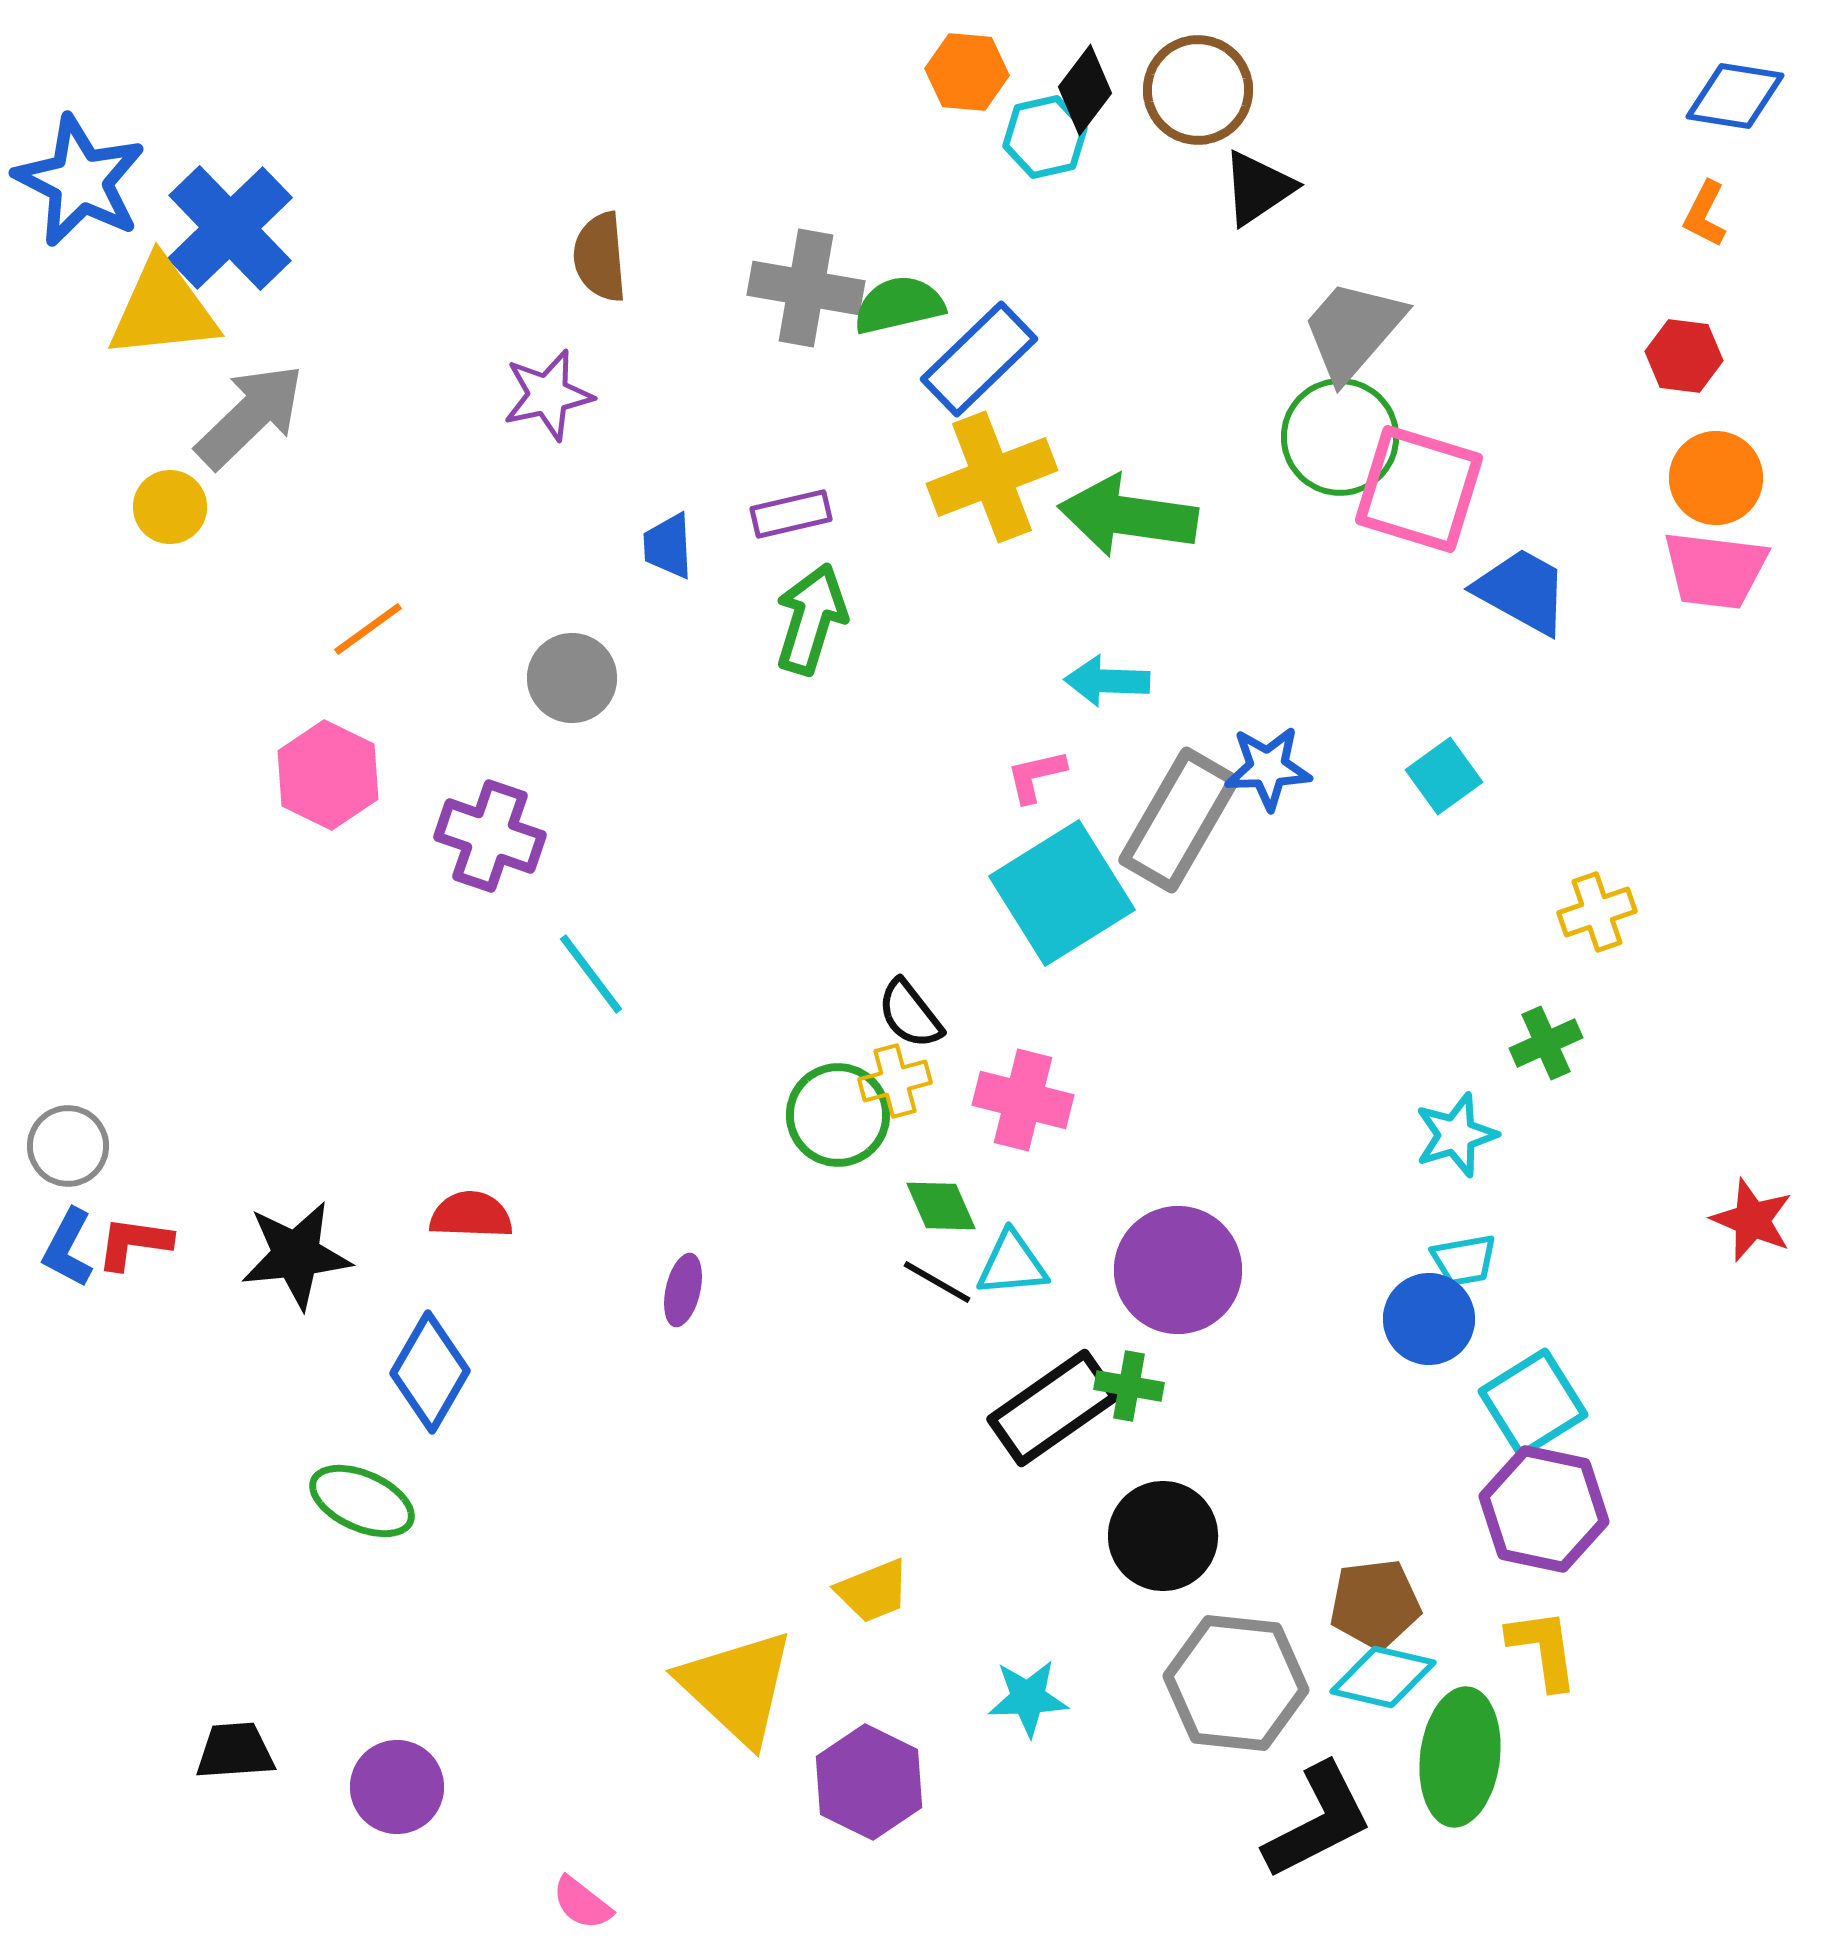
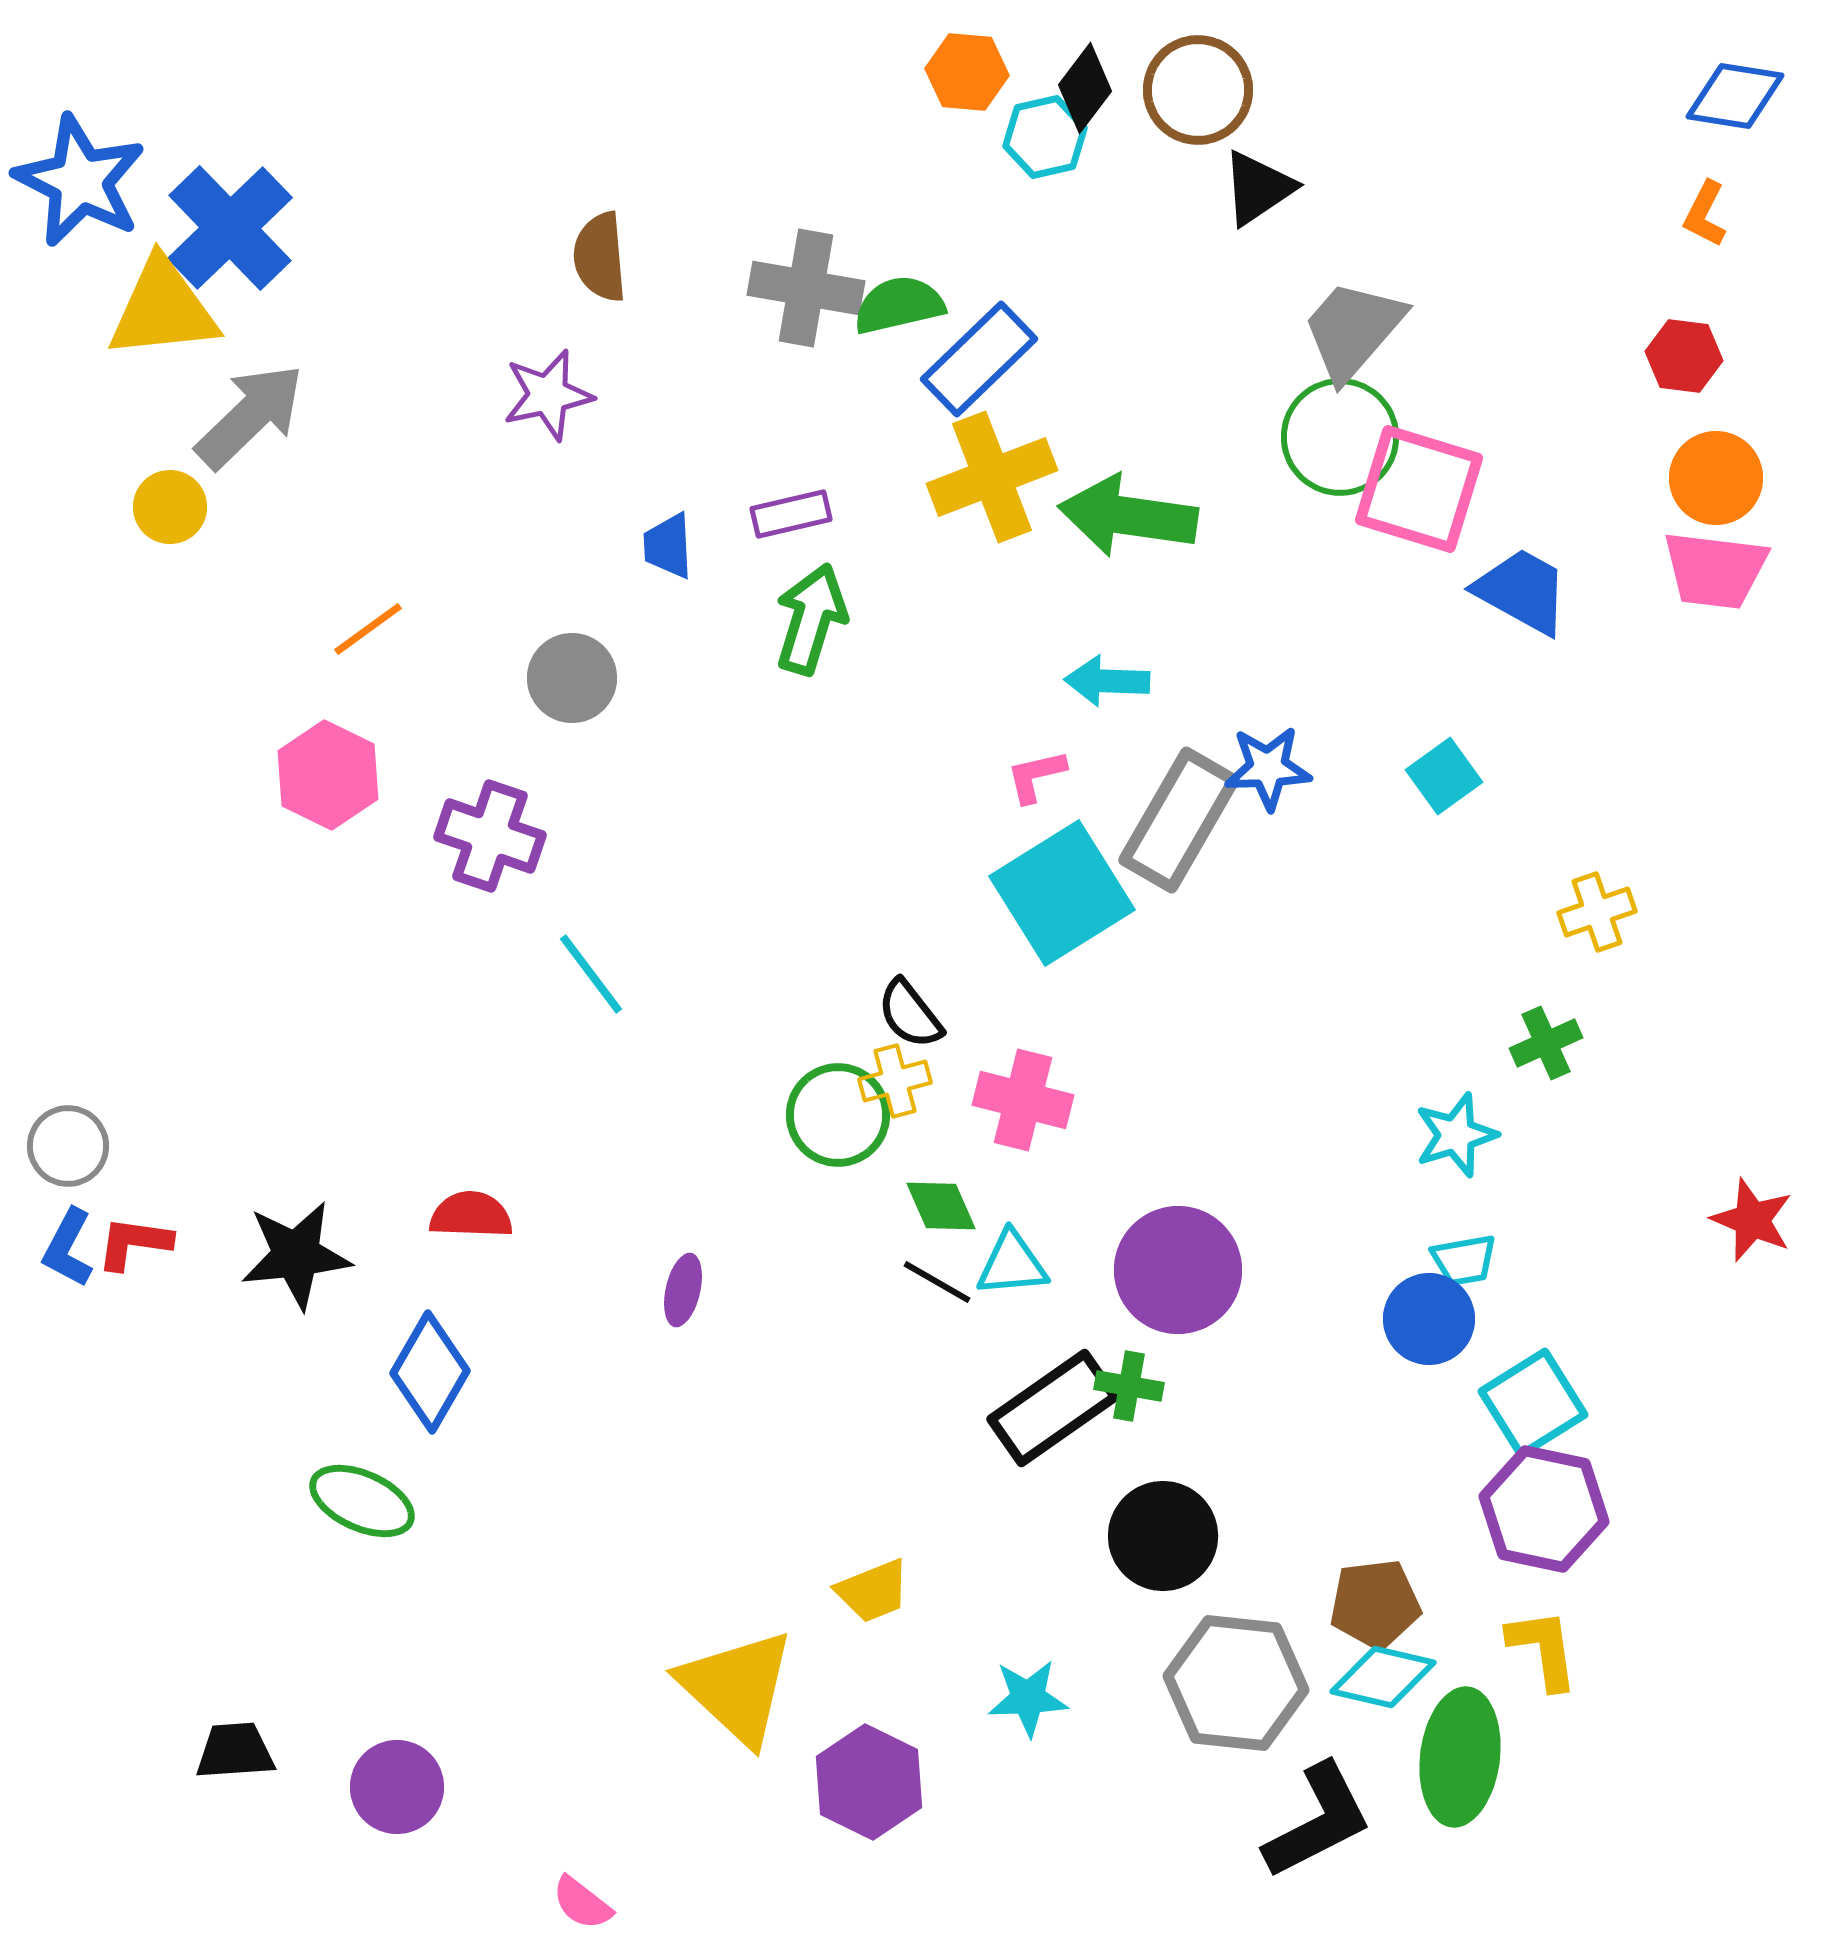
black diamond at (1085, 90): moved 2 px up
